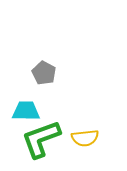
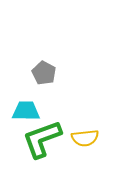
green L-shape: moved 1 px right
